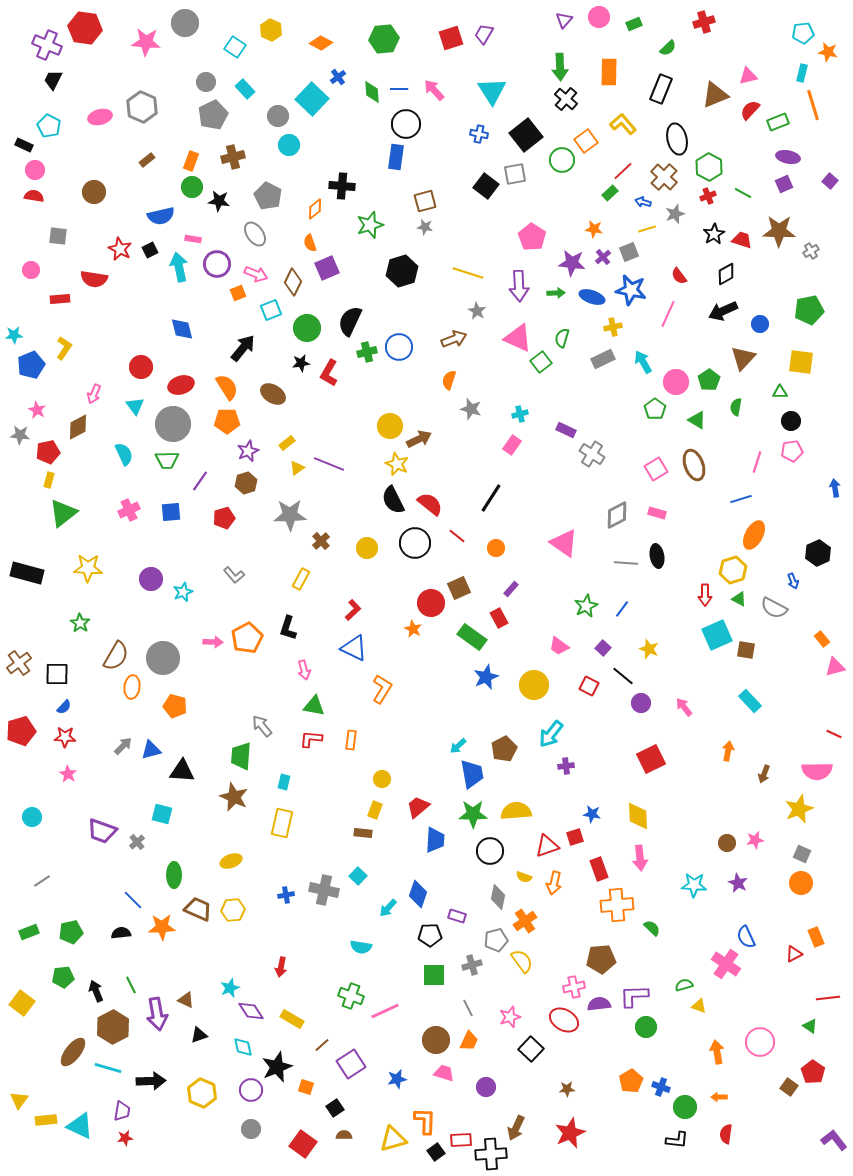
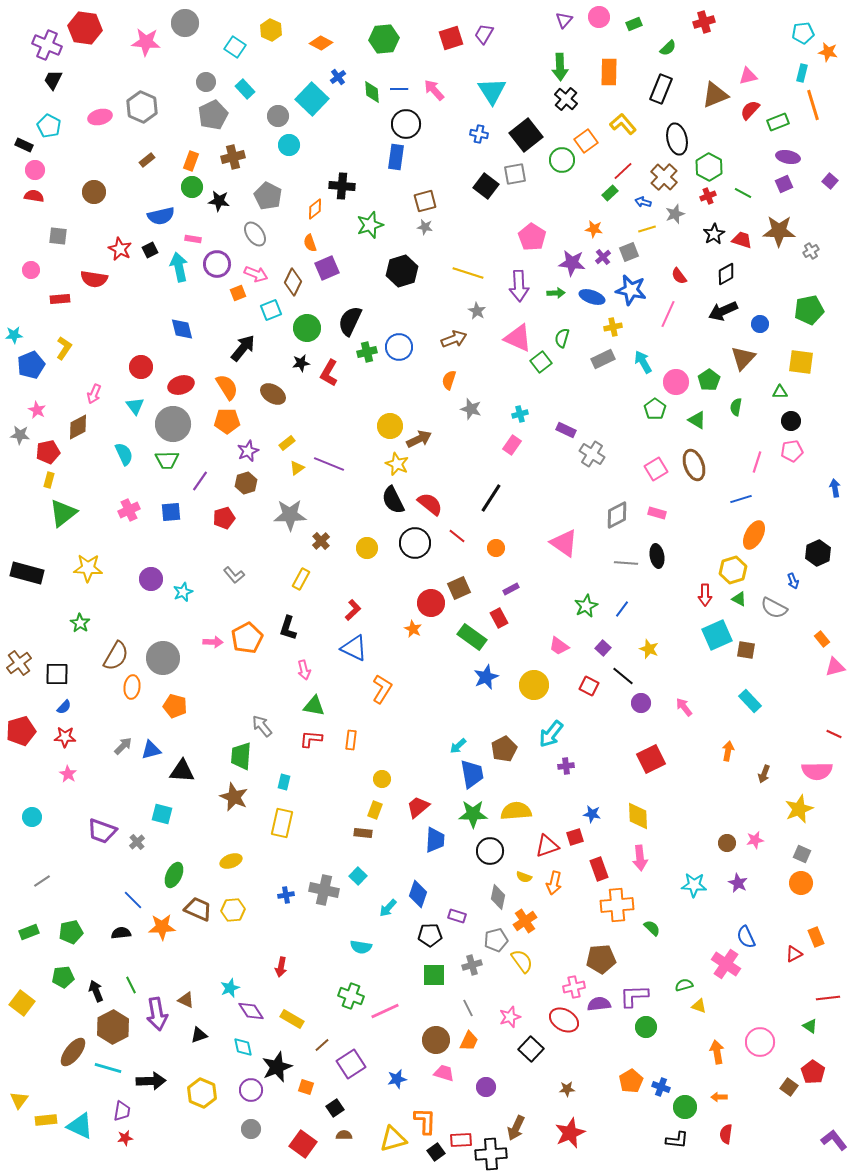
purple rectangle at (511, 589): rotated 21 degrees clockwise
green ellipse at (174, 875): rotated 25 degrees clockwise
